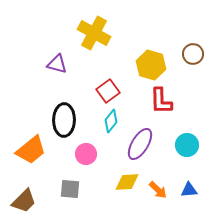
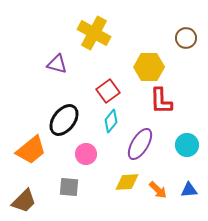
brown circle: moved 7 px left, 16 px up
yellow hexagon: moved 2 px left, 2 px down; rotated 16 degrees counterclockwise
black ellipse: rotated 36 degrees clockwise
gray square: moved 1 px left, 2 px up
